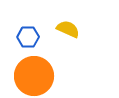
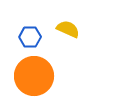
blue hexagon: moved 2 px right
